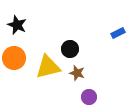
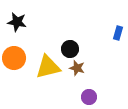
black star: moved 3 px up; rotated 12 degrees counterclockwise
blue rectangle: rotated 48 degrees counterclockwise
brown star: moved 5 px up
